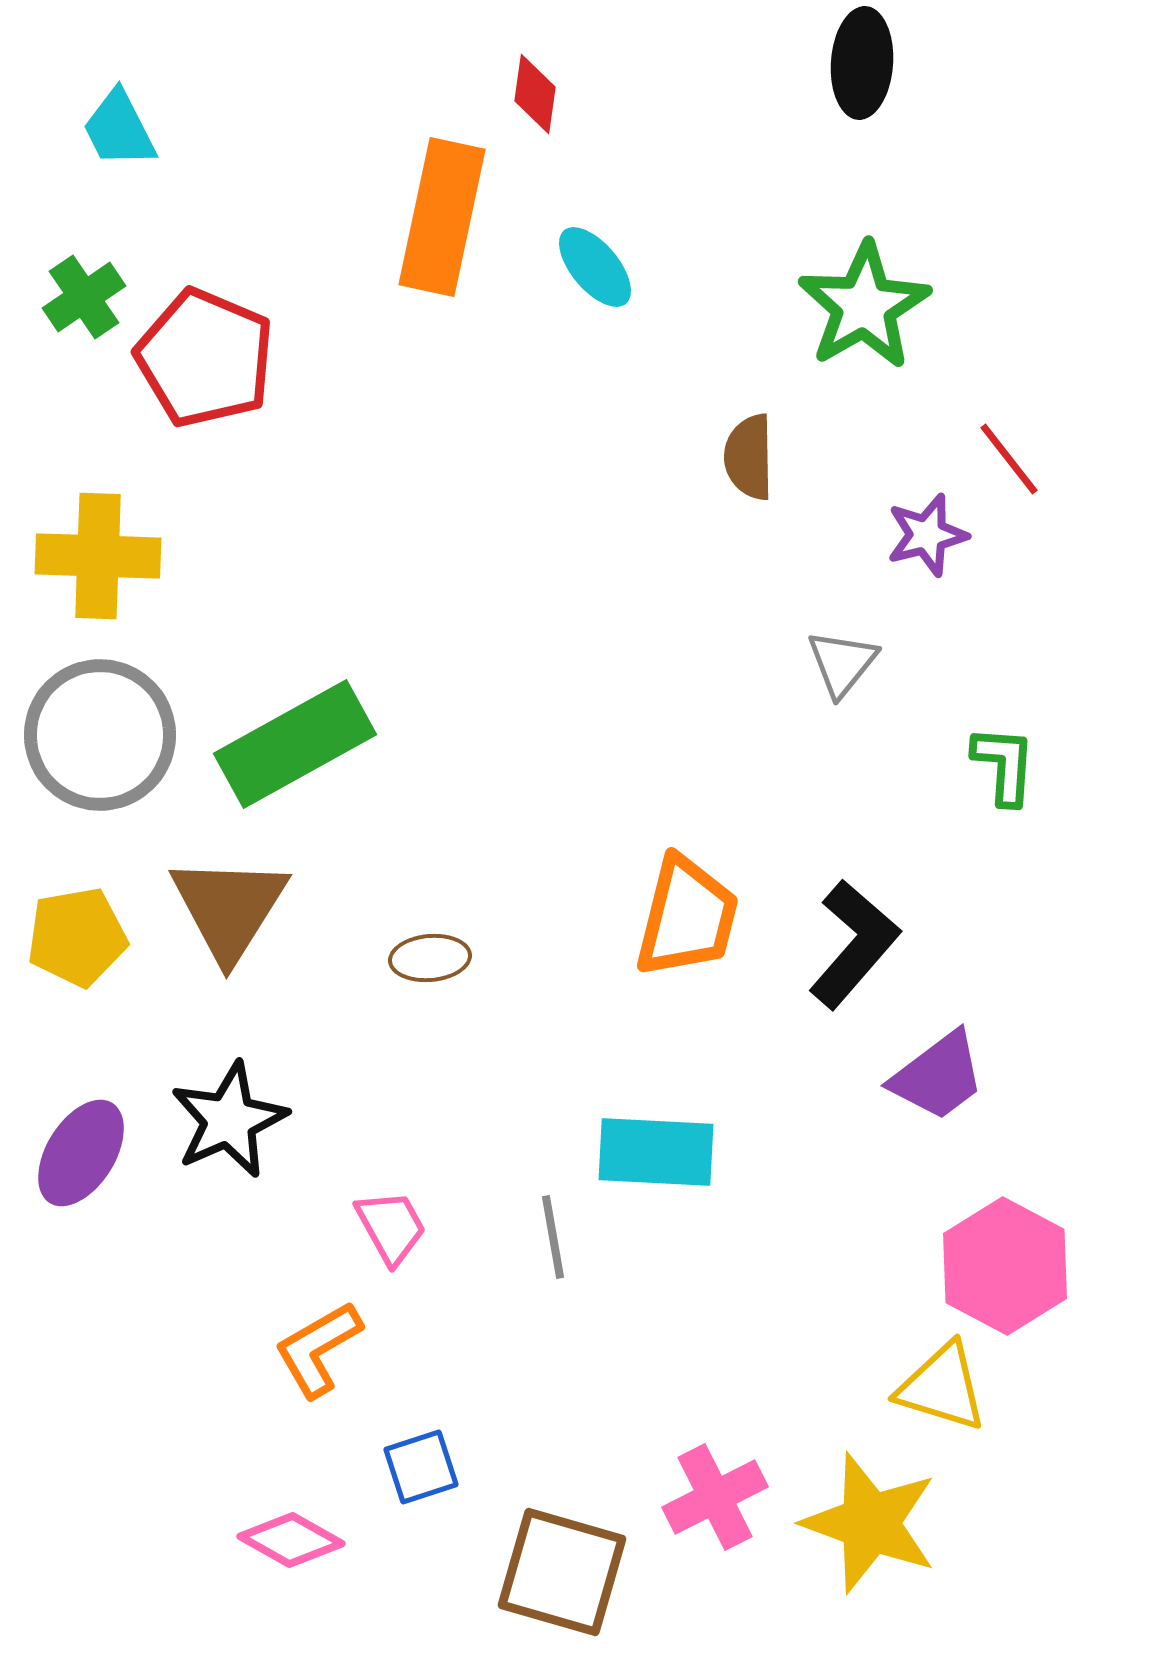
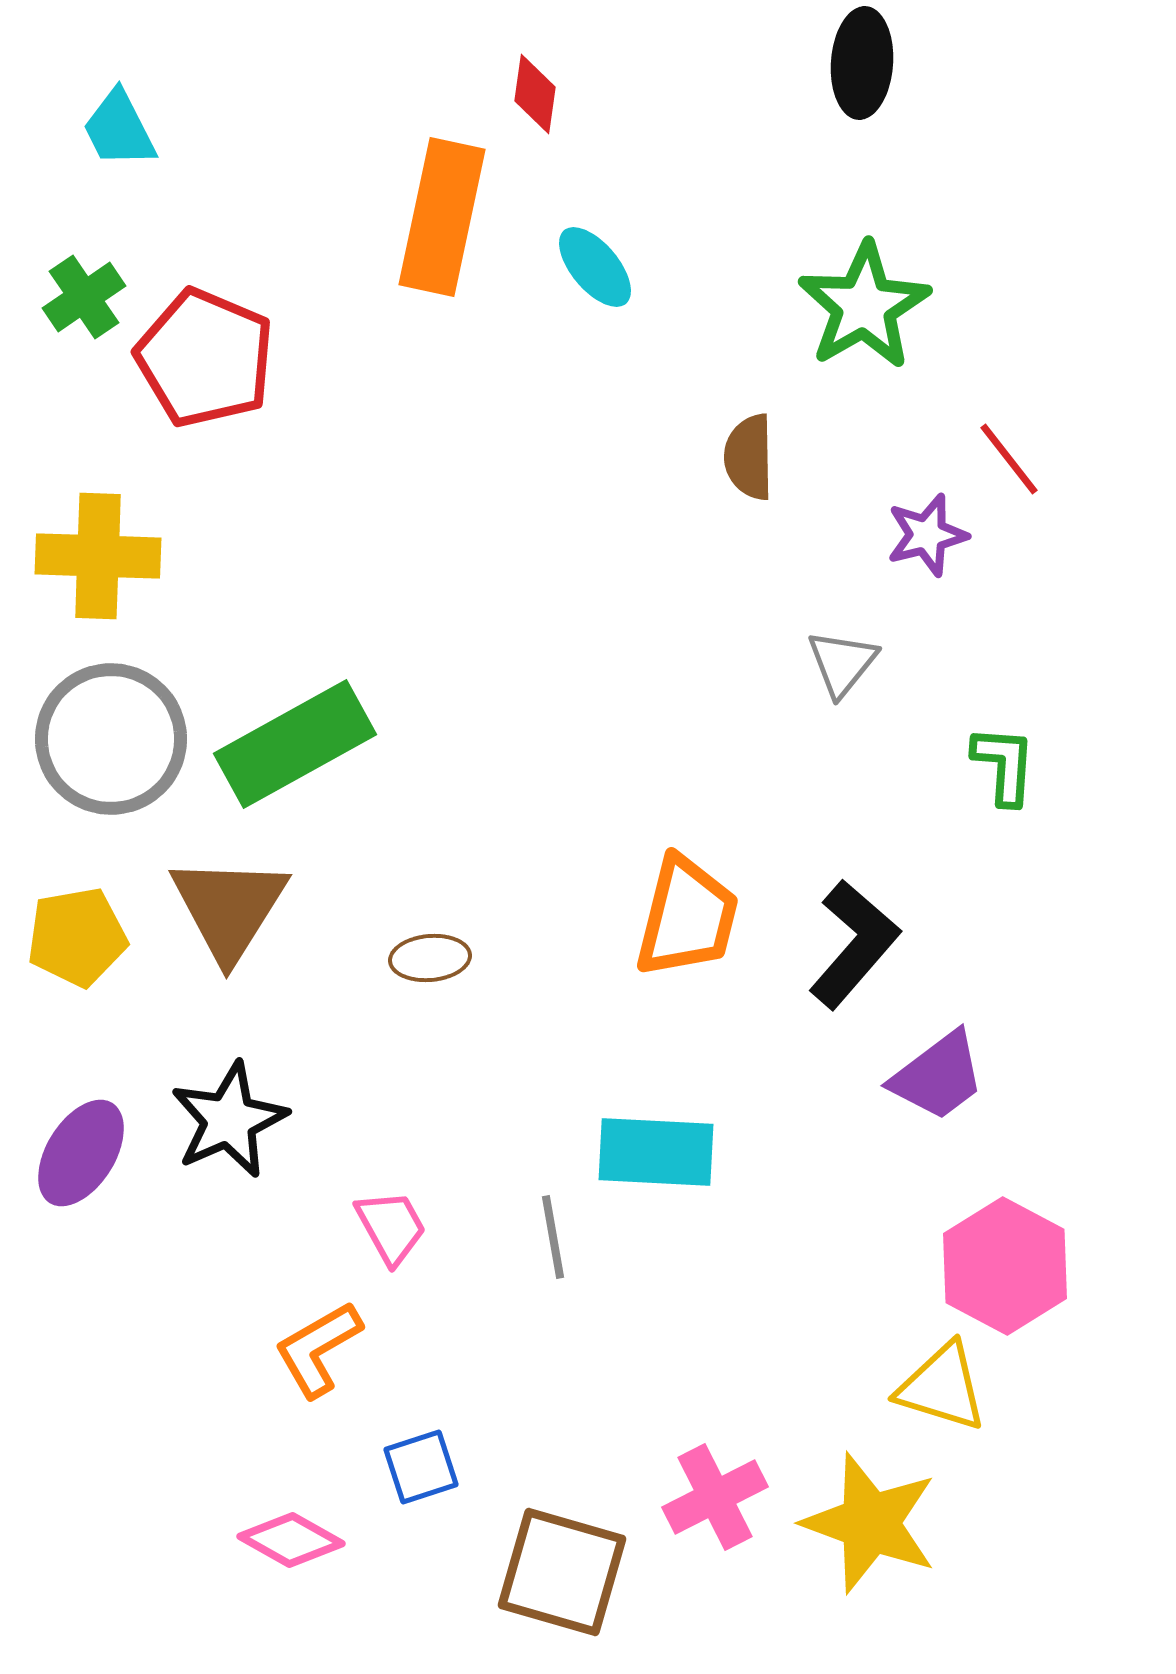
gray circle: moved 11 px right, 4 px down
